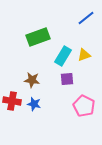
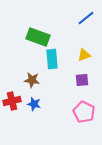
green rectangle: rotated 40 degrees clockwise
cyan rectangle: moved 11 px left, 3 px down; rotated 36 degrees counterclockwise
purple square: moved 15 px right, 1 px down
red cross: rotated 24 degrees counterclockwise
pink pentagon: moved 6 px down
